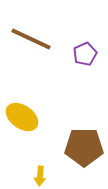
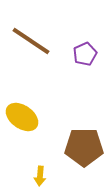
brown line: moved 2 px down; rotated 9 degrees clockwise
